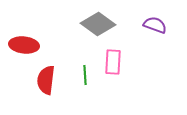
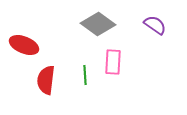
purple semicircle: rotated 15 degrees clockwise
red ellipse: rotated 16 degrees clockwise
